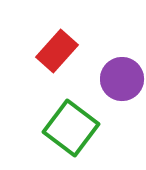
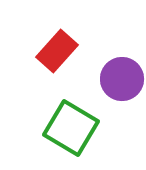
green square: rotated 6 degrees counterclockwise
